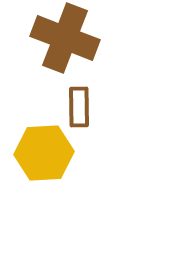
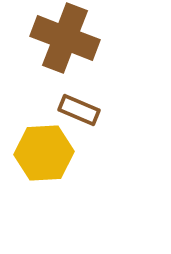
brown rectangle: moved 3 px down; rotated 66 degrees counterclockwise
